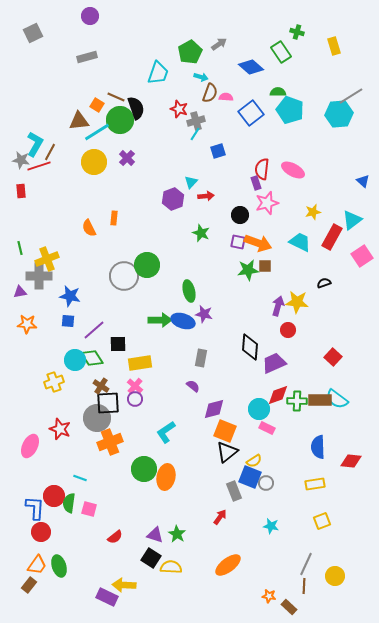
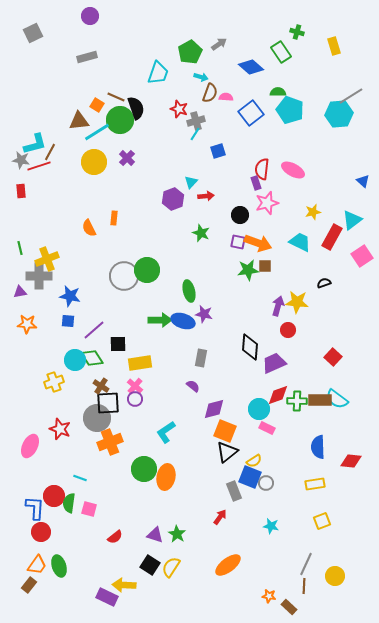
cyan L-shape at (35, 144): rotated 45 degrees clockwise
green circle at (147, 265): moved 5 px down
black square at (151, 558): moved 1 px left, 7 px down
yellow semicircle at (171, 567): rotated 60 degrees counterclockwise
